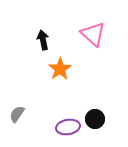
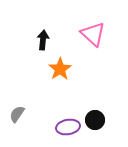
black arrow: rotated 18 degrees clockwise
black circle: moved 1 px down
